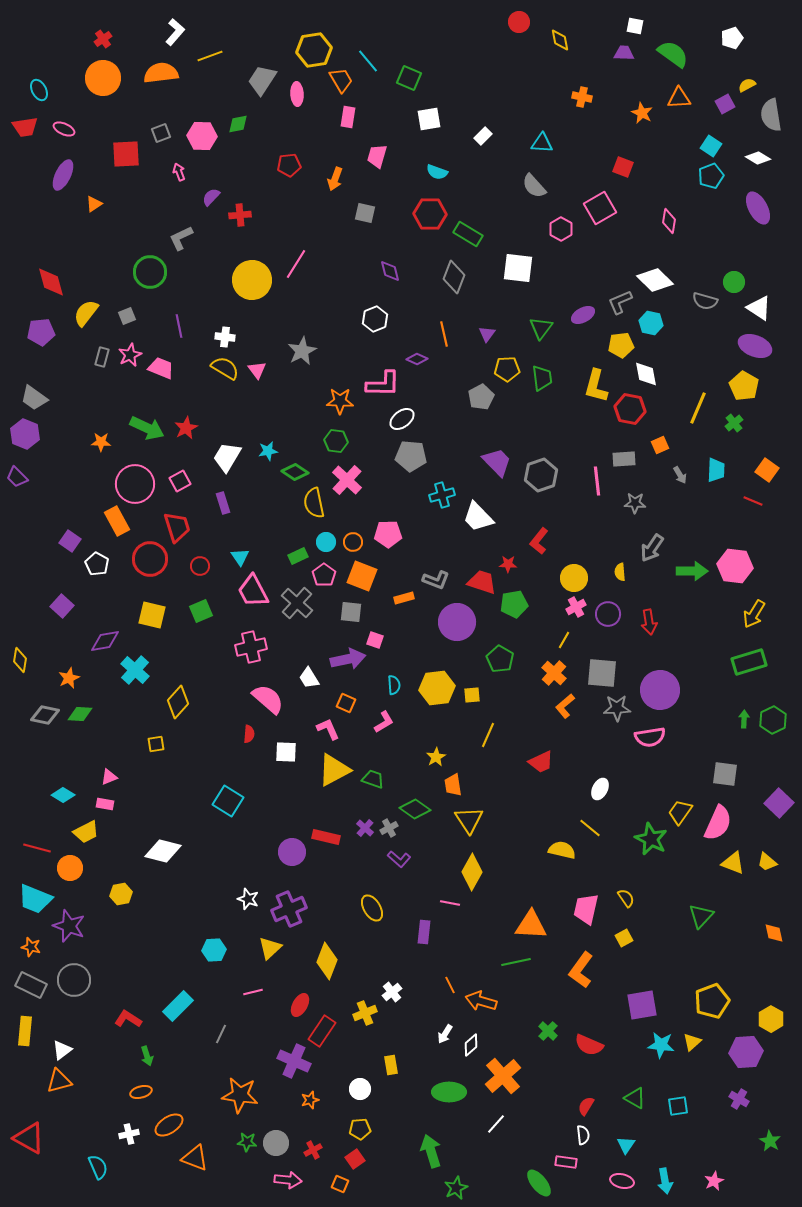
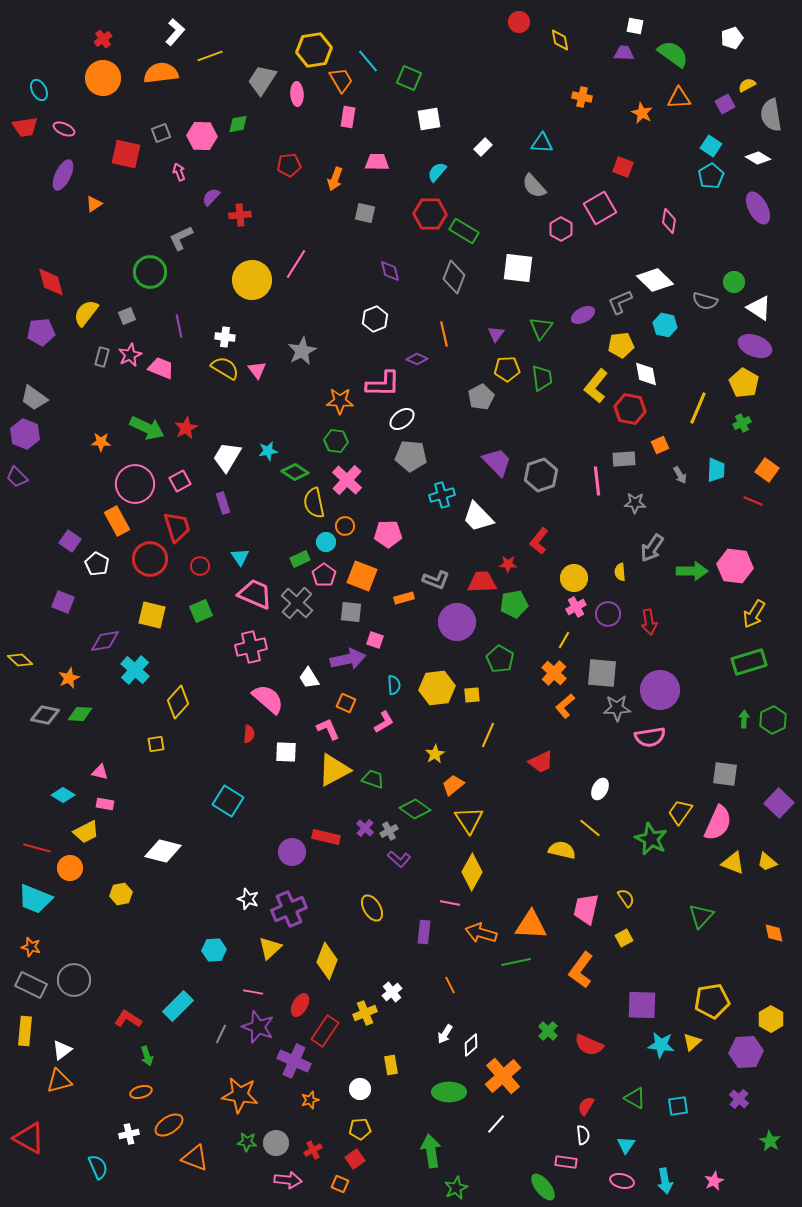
white rectangle at (483, 136): moved 11 px down
red square at (126, 154): rotated 16 degrees clockwise
pink trapezoid at (377, 156): moved 6 px down; rotated 75 degrees clockwise
cyan semicircle at (437, 172): rotated 110 degrees clockwise
cyan pentagon at (711, 176): rotated 10 degrees counterclockwise
green rectangle at (468, 234): moved 4 px left, 3 px up
cyan hexagon at (651, 323): moved 14 px right, 2 px down
purple triangle at (487, 334): moved 9 px right
yellow L-shape at (596, 386): rotated 24 degrees clockwise
yellow pentagon at (744, 386): moved 3 px up
green cross at (734, 423): moved 8 px right; rotated 12 degrees clockwise
orange circle at (353, 542): moved 8 px left, 16 px up
green rectangle at (298, 556): moved 2 px right, 3 px down
red trapezoid at (482, 582): rotated 20 degrees counterclockwise
pink trapezoid at (253, 591): moved 2 px right, 3 px down; rotated 141 degrees clockwise
purple square at (62, 606): moved 1 px right, 4 px up; rotated 20 degrees counterclockwise
yellow diamond at (20, 660): rotated 55 degrees counterclockwise
yellow star at (436, 757): moved 1 px left, 3 px up
pink triangle at (109, 777): moved 9 px left, 5 px up; rotated 36 degrees clockwise
orange trapezoid at (453, 785): rotated 60 degrees clockwise
gray cross at (389, 828): moved 3 px down
purple star at (69, 926): moved 189 px right, 101 px down
pink line at (253, 992): rotated 24 degrees clockwise
orange arrow at (481, 1001): moved 68 px up
yellow pentagon at (712, 1001): rotated 12 degrees clockwise
purple square at (642, 1005): rotated 12 degrees clockwise
red rectangle at (322, 1031): moved 3 px right
purple cross at (739, 1099): rotated 12 degrees clockwise
green arrow at (431, 1151): rotated 8 degrees clockwise
green ellipse at (539, 1183): moved 4 px right, 4 px down
